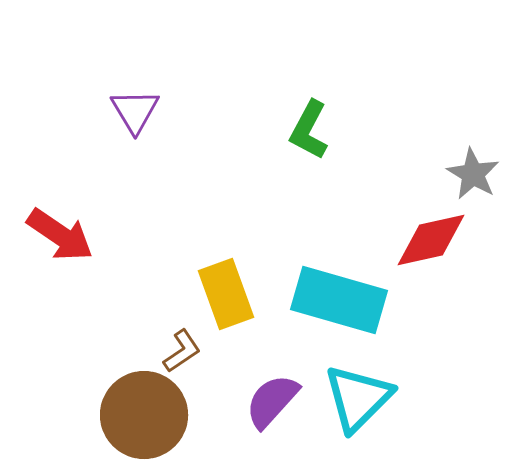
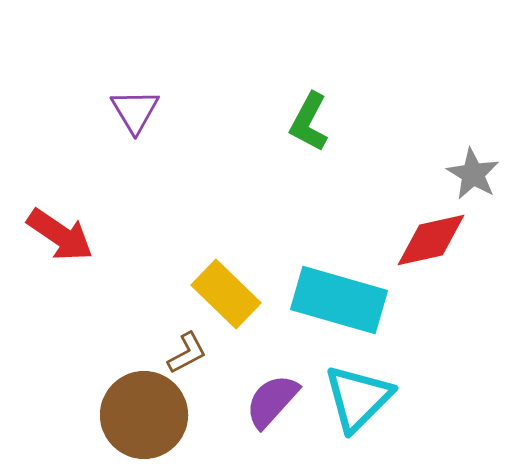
green L-shape: moved 8 px up
yellow rectangle: rotated 26 degrees counterclockwise
brown L-shape: moved 5 px right, 2 px down; rotated 6 degrees clockwise
